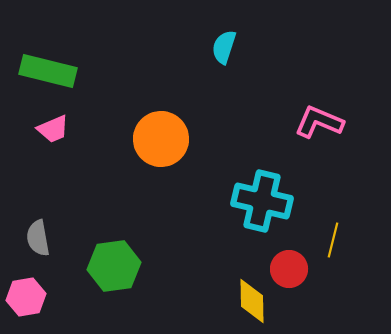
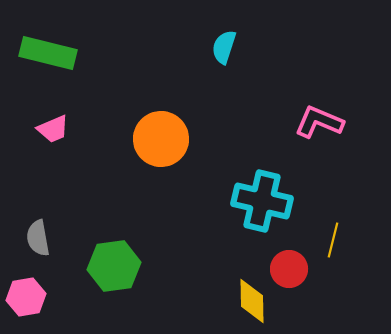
green rectangle: moved 18 px up
